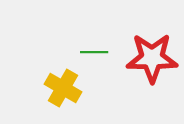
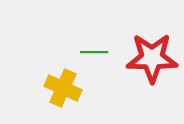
yellow cross: rotated 6 degrees counterclockwise
